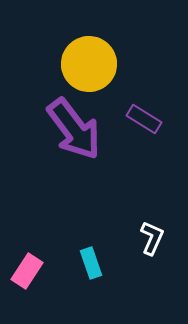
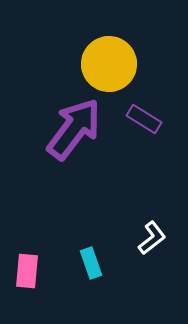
yellow circle: moved 20 px right
purple arrow: rotated 106 degrees counterclockwise
white L-shape: rotated 28 degrees clockwise
pink rectangle: rotated 28 degrees counterclockwise
